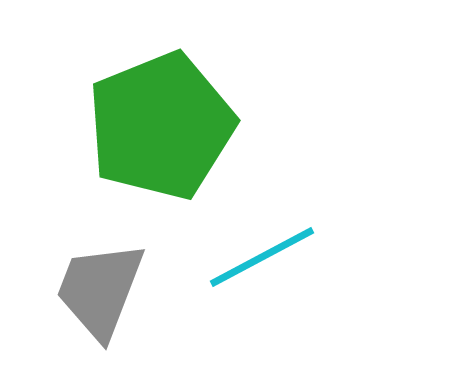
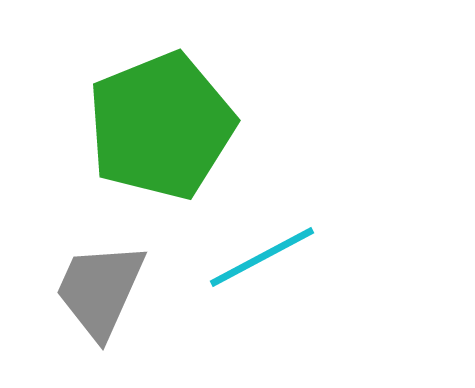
gray trapezoid: rotated 3 degrees clockwise
